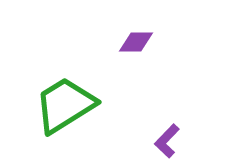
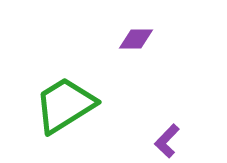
purple diamond: moved 3 px up
